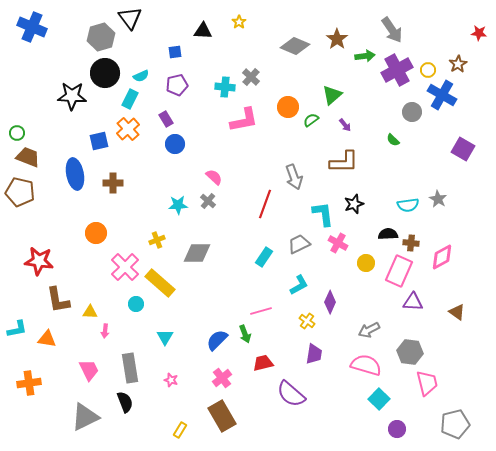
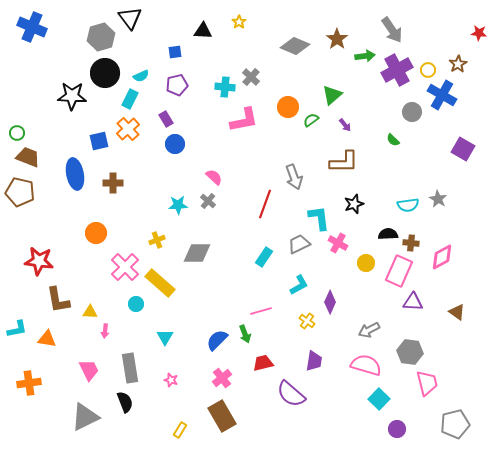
cyan L-shape at (323, 214): moved 4 px left, 4 px down
purple trapezoid at (314, 354): moved 7 px down
